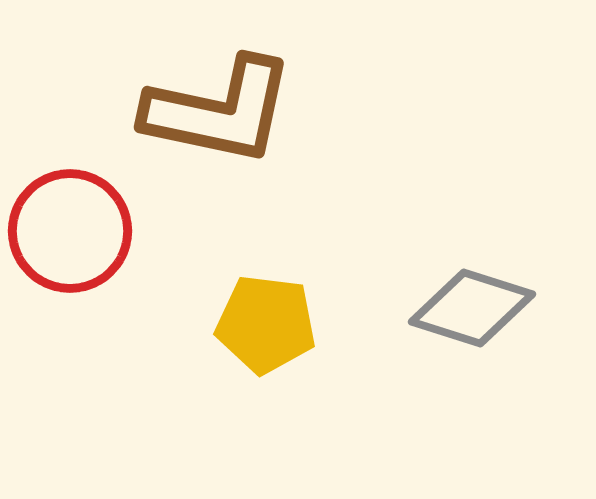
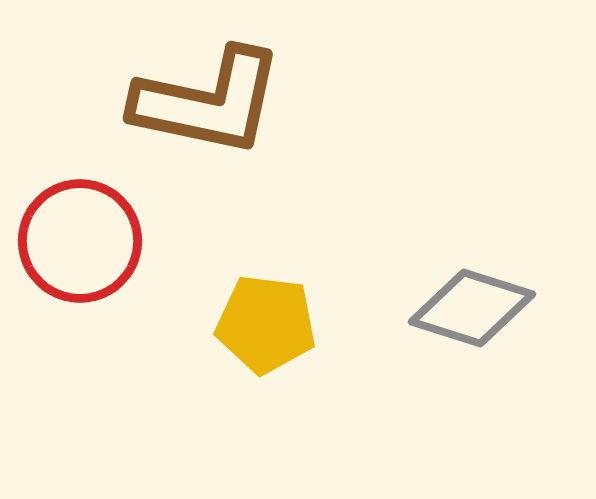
brown L-shape: moved 11 px left, 9 px up
red circle: moved 10 px right, 10 px down
